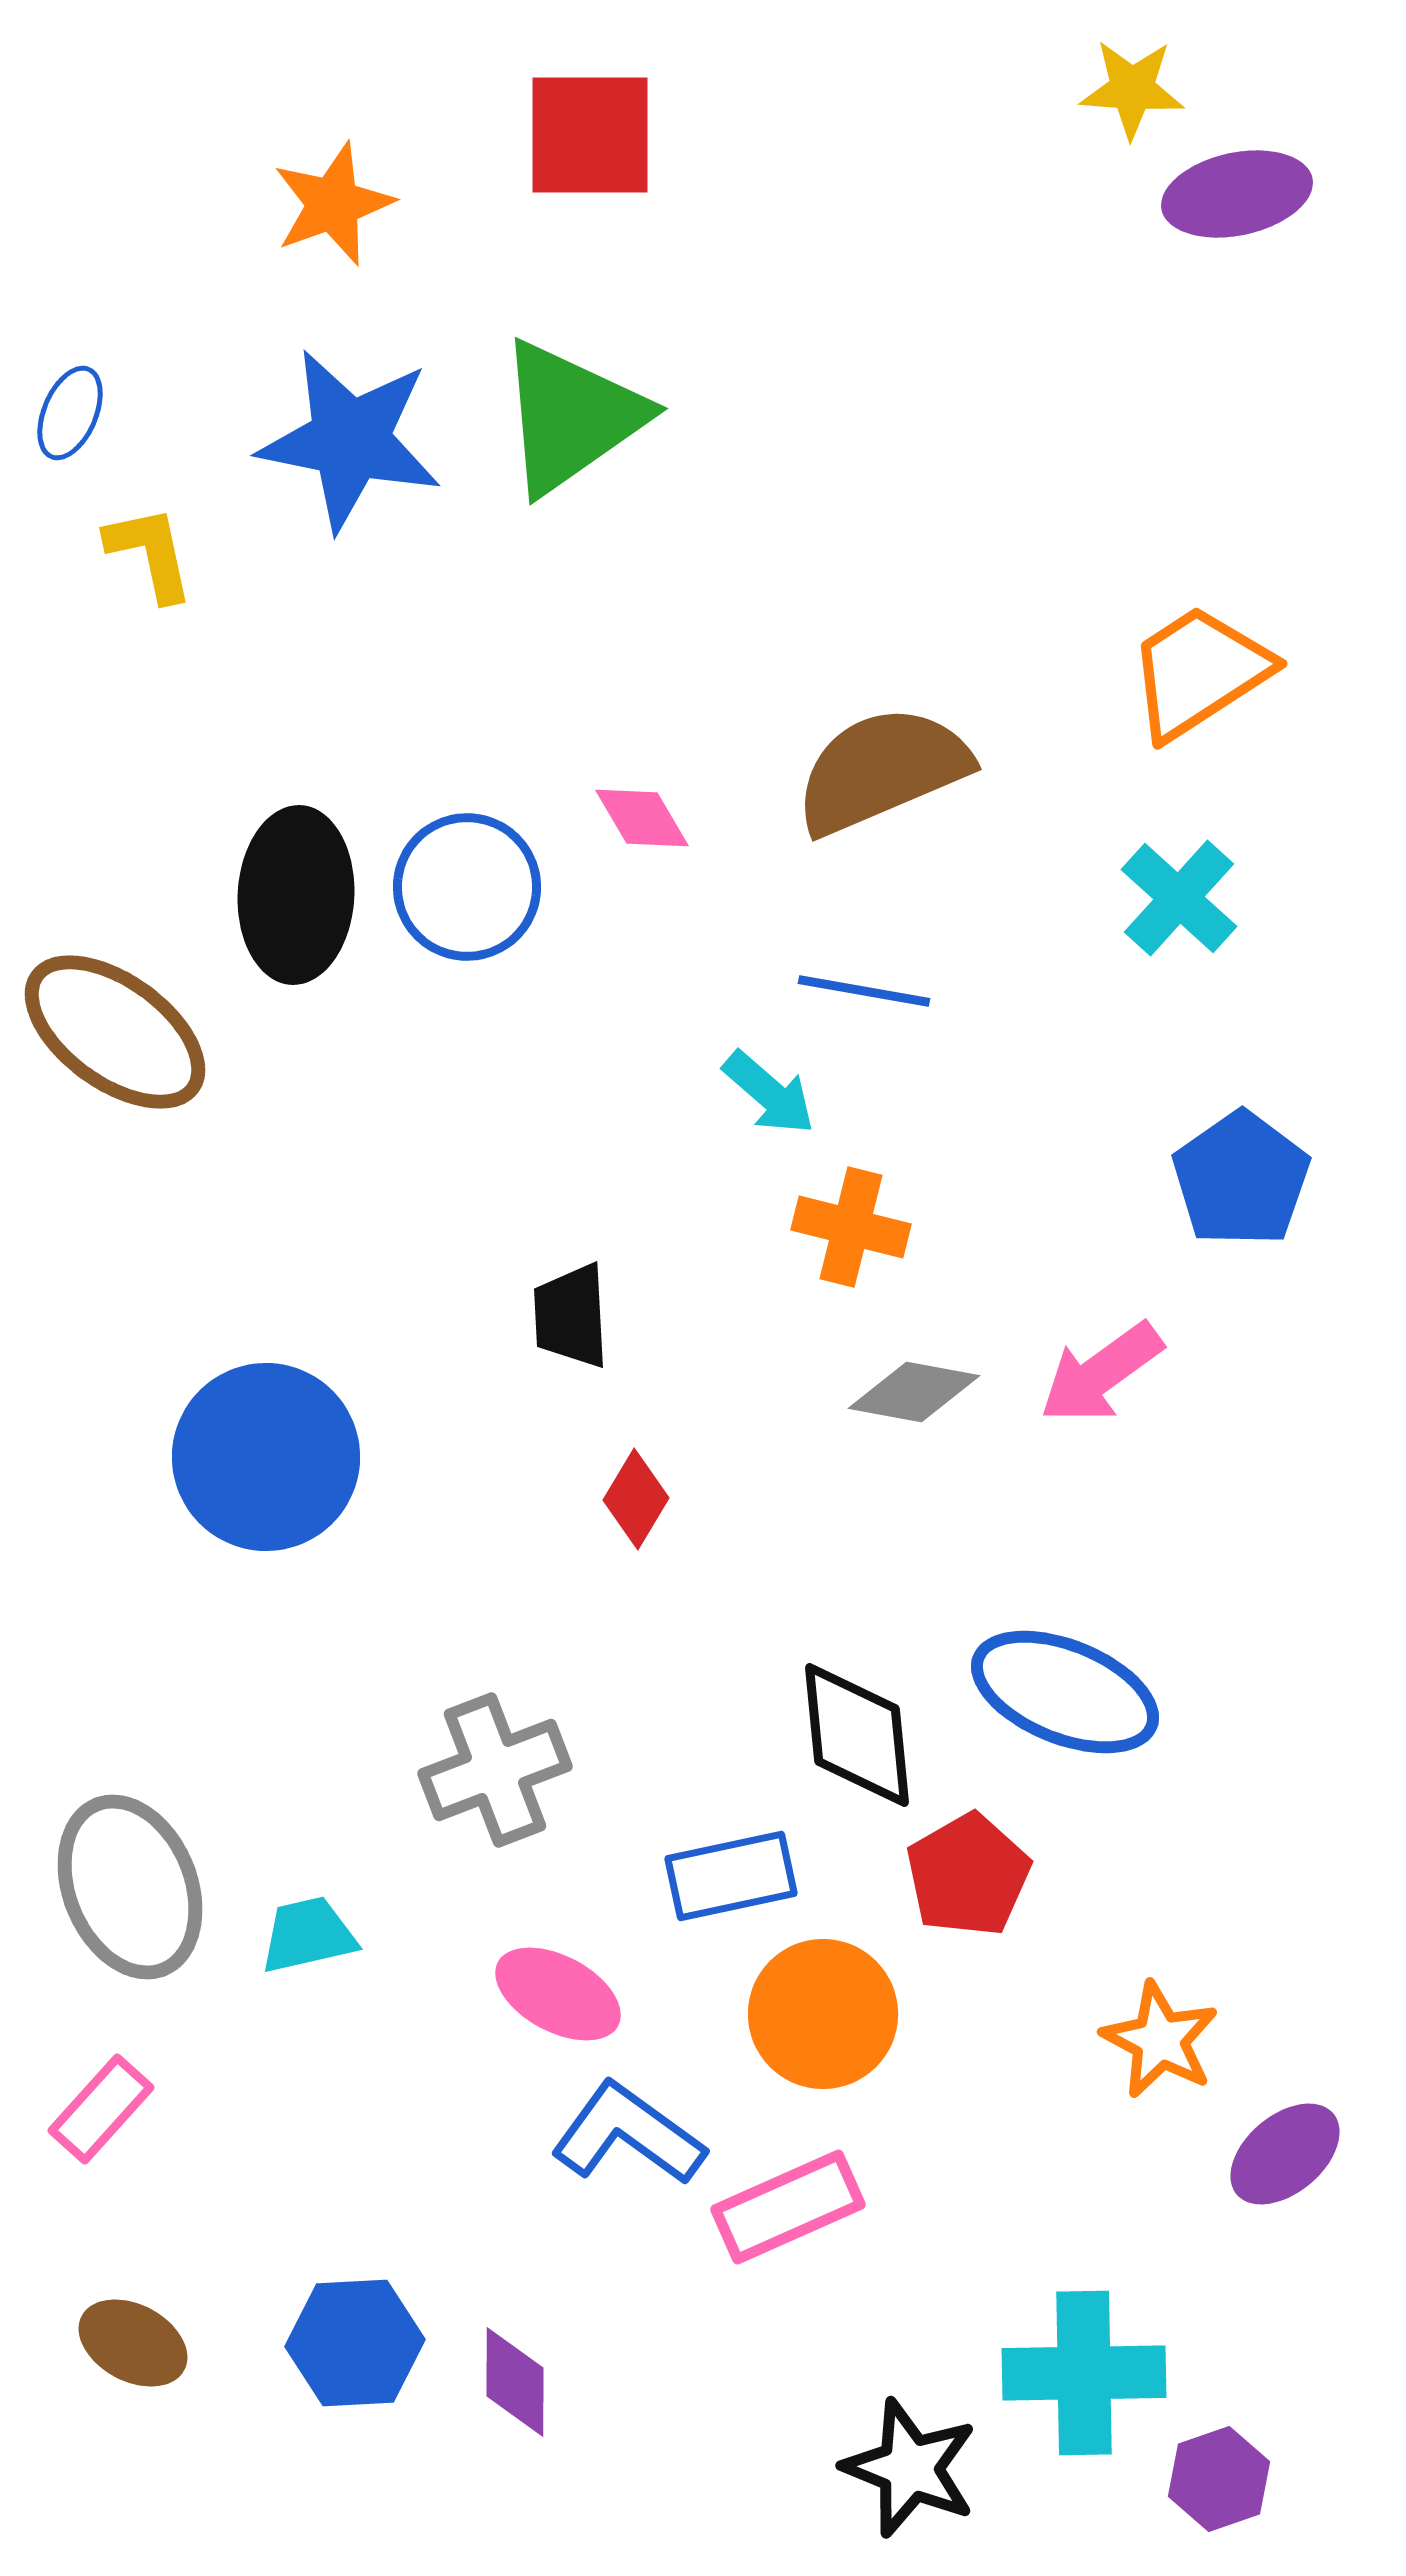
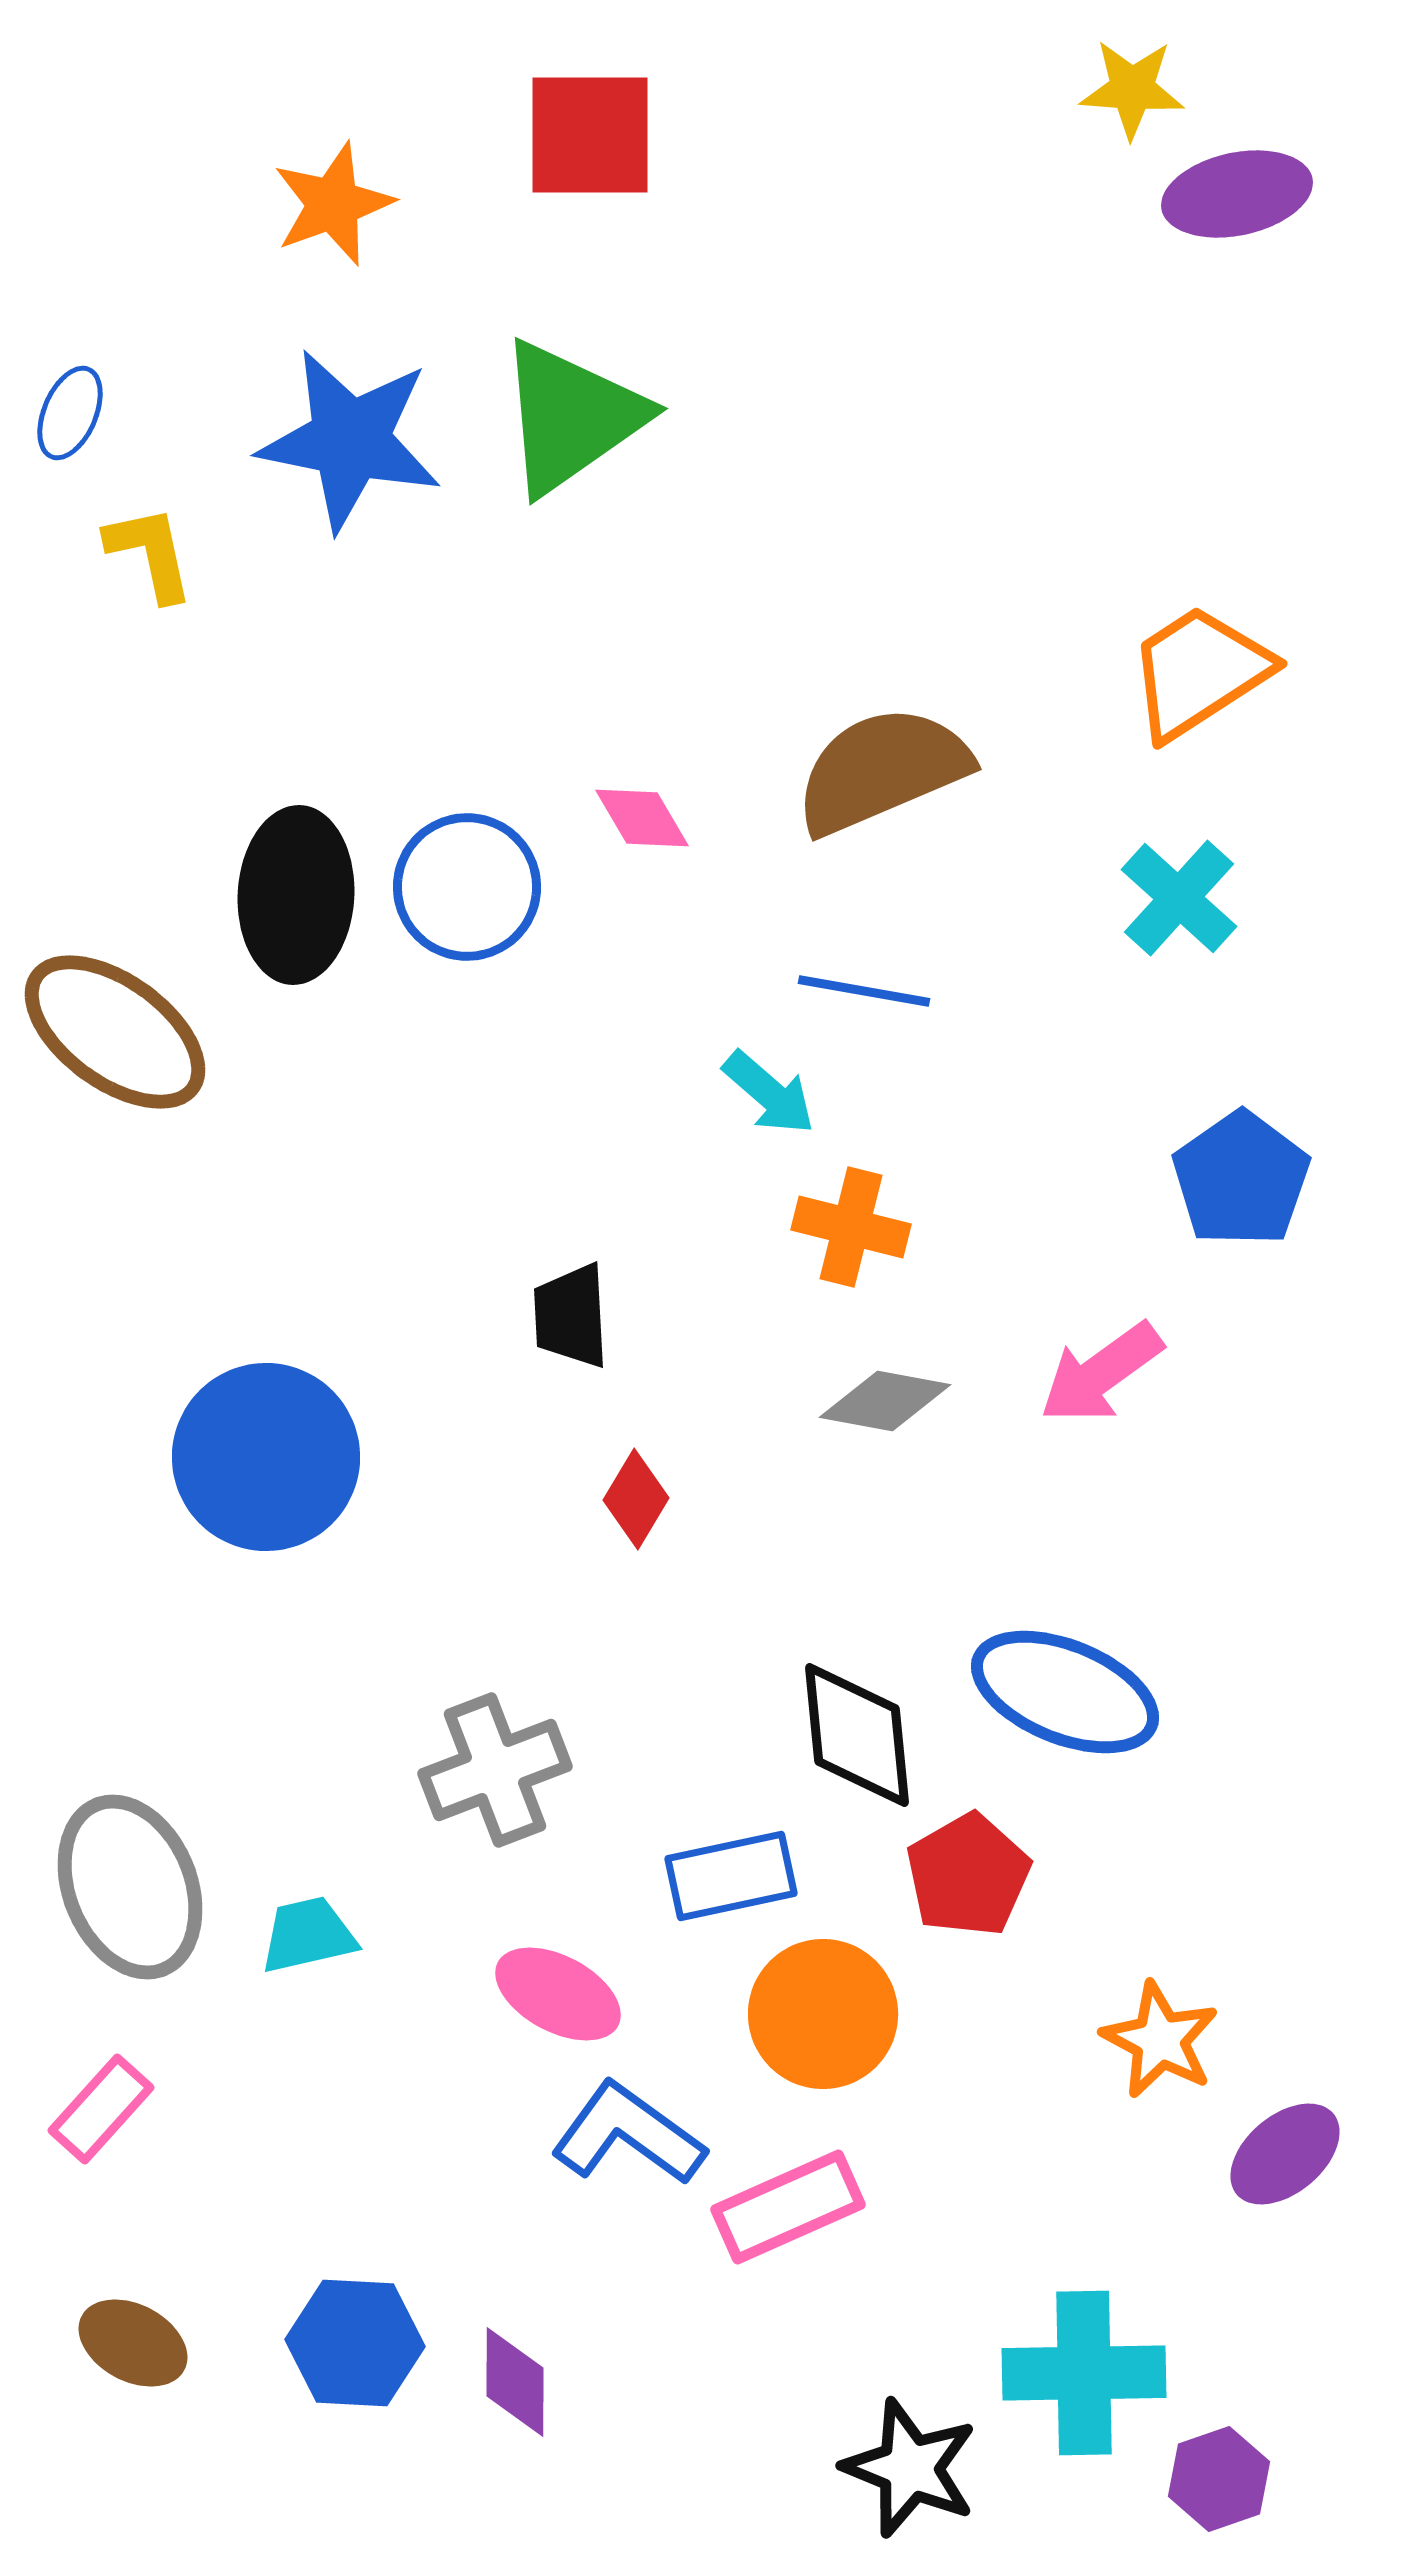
gray diamond at (914, 1392): moved 29 px left, 9 px down
blue hexagon at (355, 2343): rotated 6 degrees clockwise
